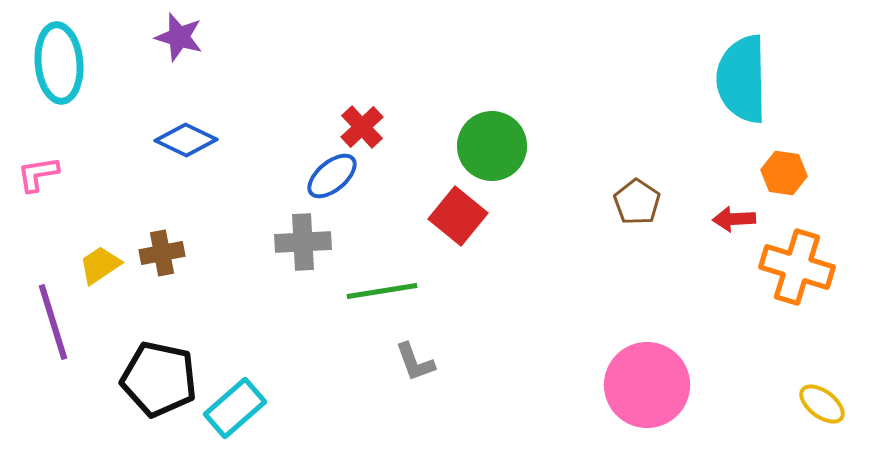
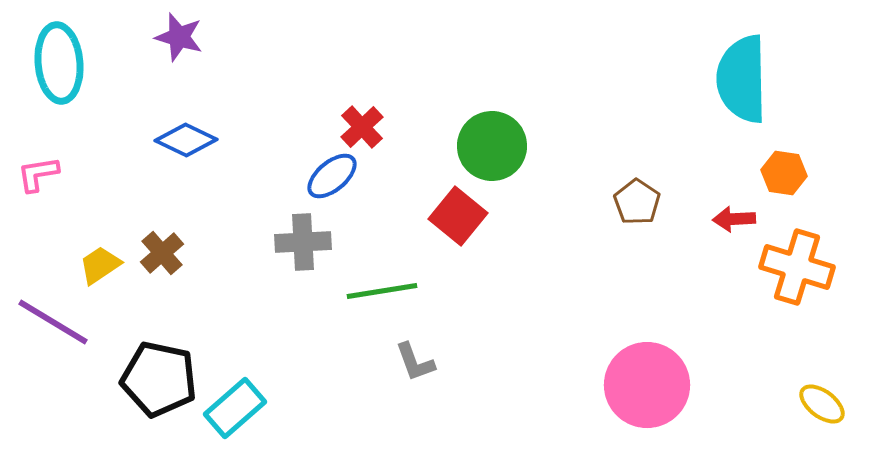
brown cross: rotated 30 degrees counterclockwise
purple line: rotated 42 degrees counterclockwise
